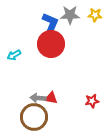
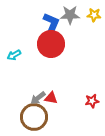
yellow star: moved 1 px left
blue L-shape: moved 1 px right
gray arrow: rotated 42 degrees counterclockwise
